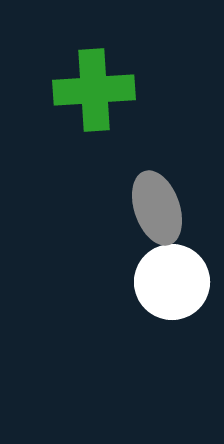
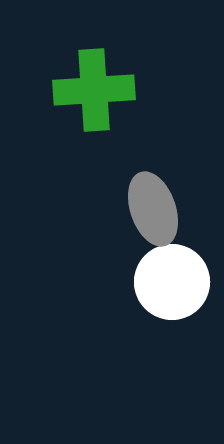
gray ellipse: moved 4 px left, 1 px down
